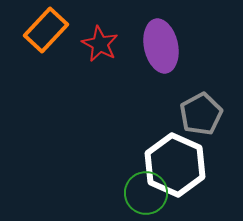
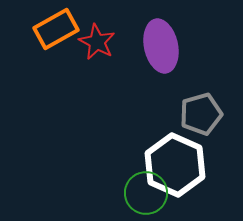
orange rectangle: moved 10 px right, 1 px up; rotated 18 degrees clockwise
red star: moved 3 px left, 2 px up
gray pentagon: rotated 12 degrees clockwise
